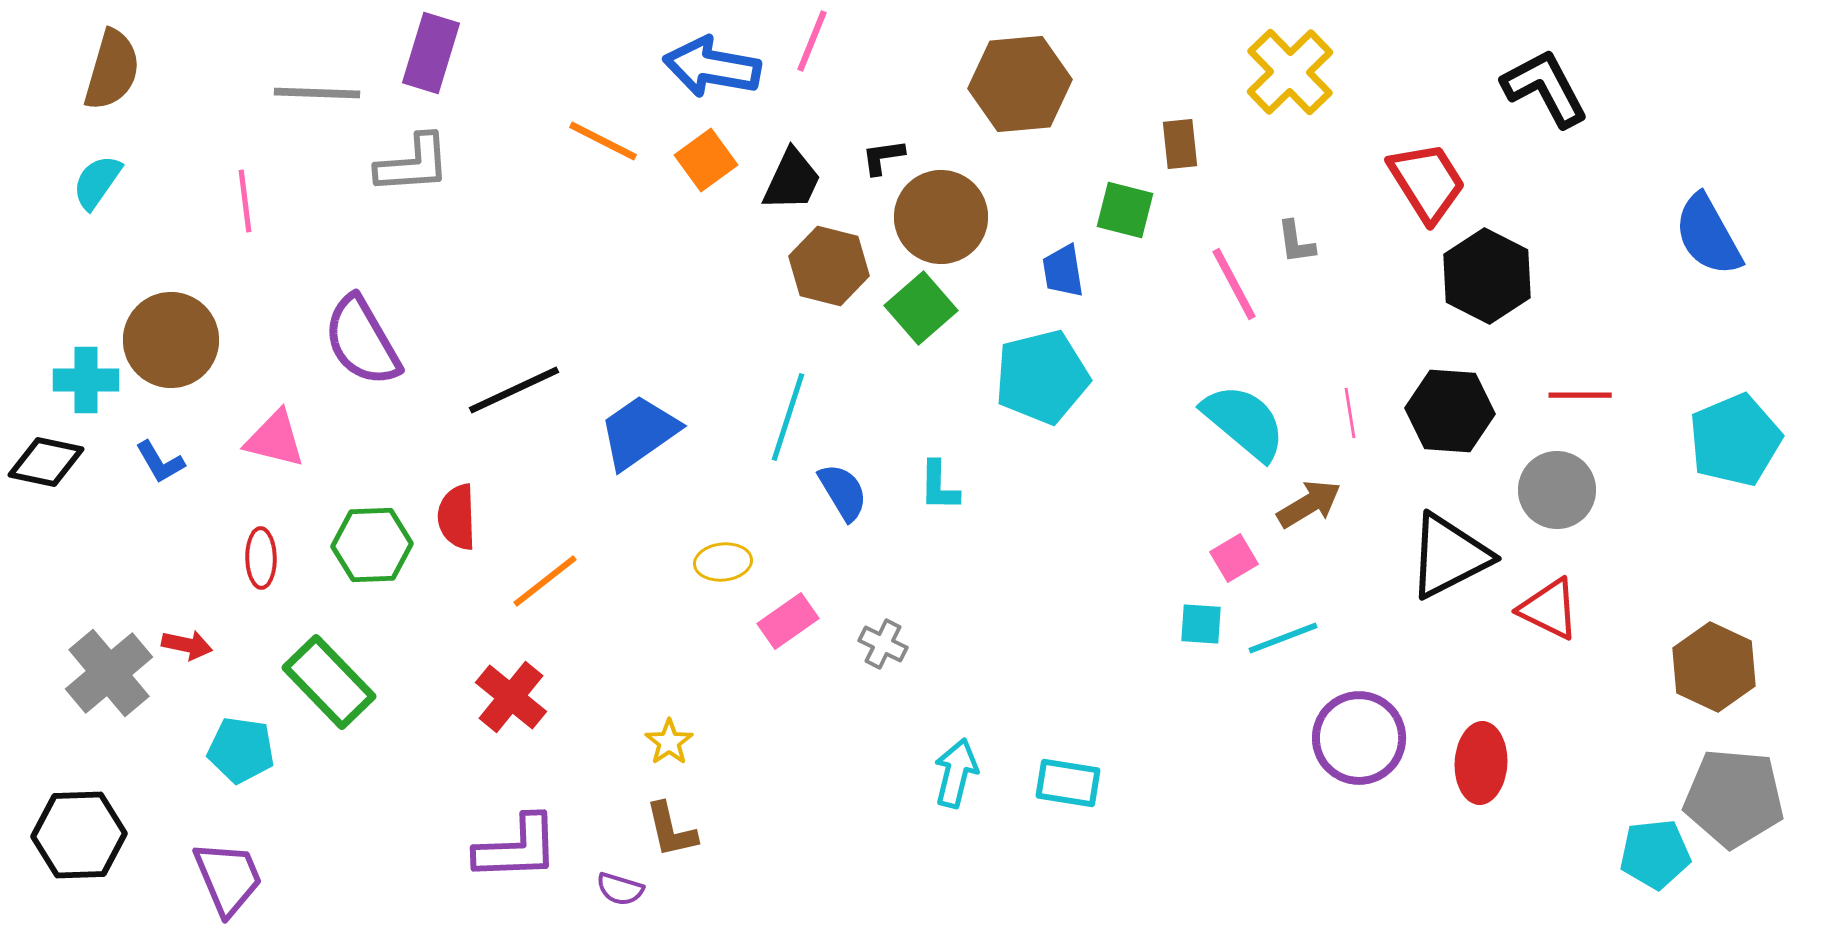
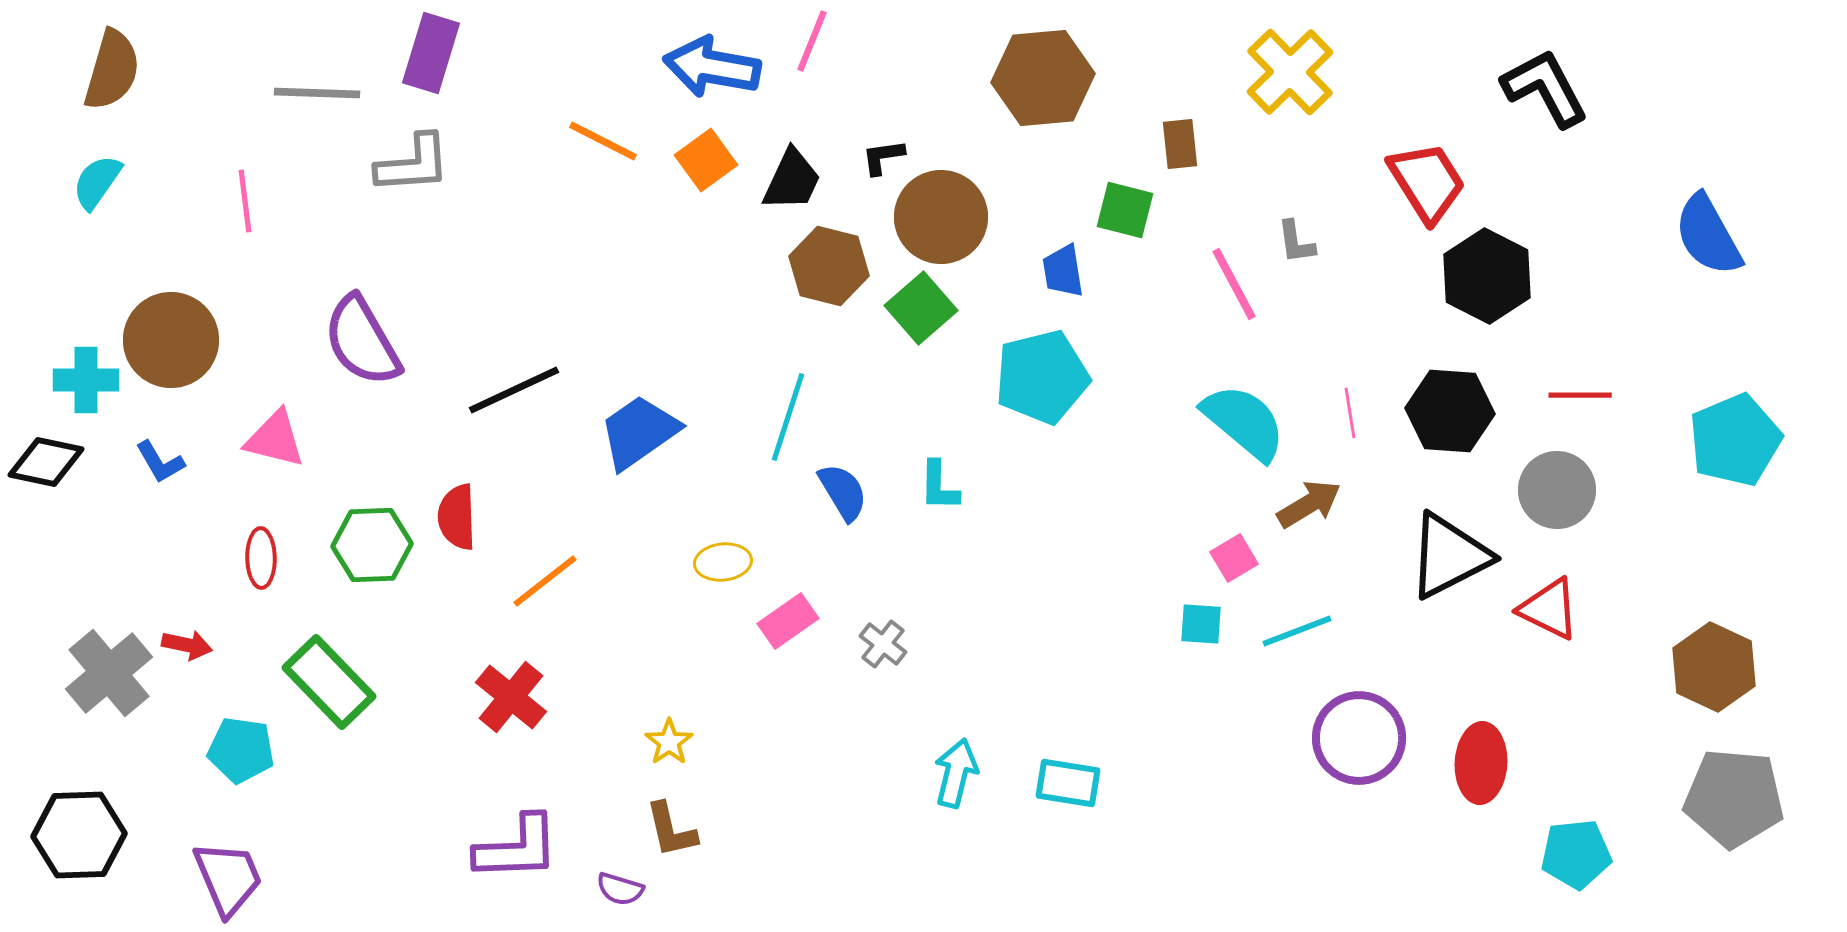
brown hexagon at (1020, 84): moved 23 px right, 6 px up
cyan line at (1283, 638): moved 14 px right, 7 px up
gray cross at (883, 644): rotated 12 degrees clockwise
cyan pentagon at (1655, 854): moved 79 px left
